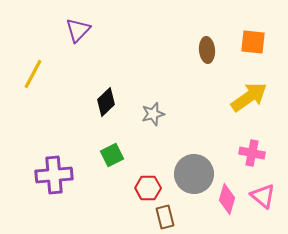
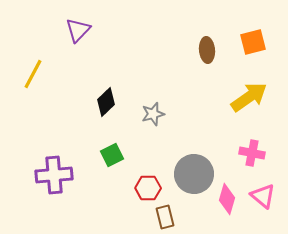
orange square: rotated 20 degrees counterclockwise
